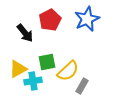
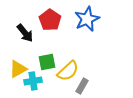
red pentagon: rotated 10 degrees counterclockwise
